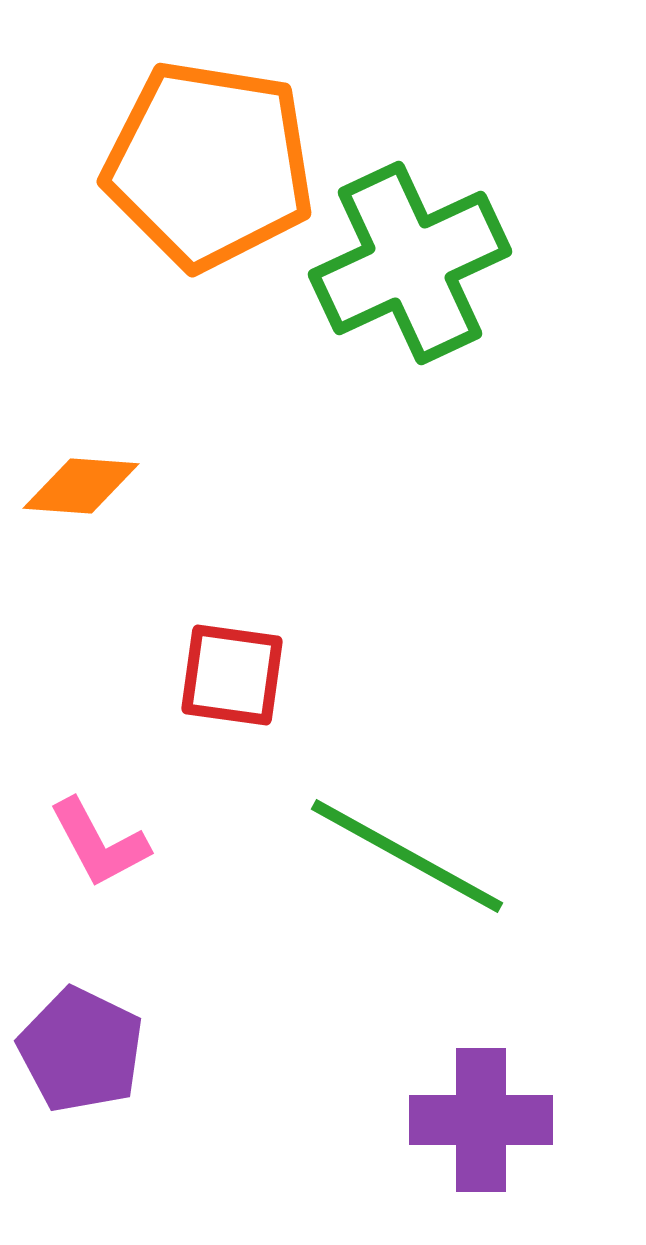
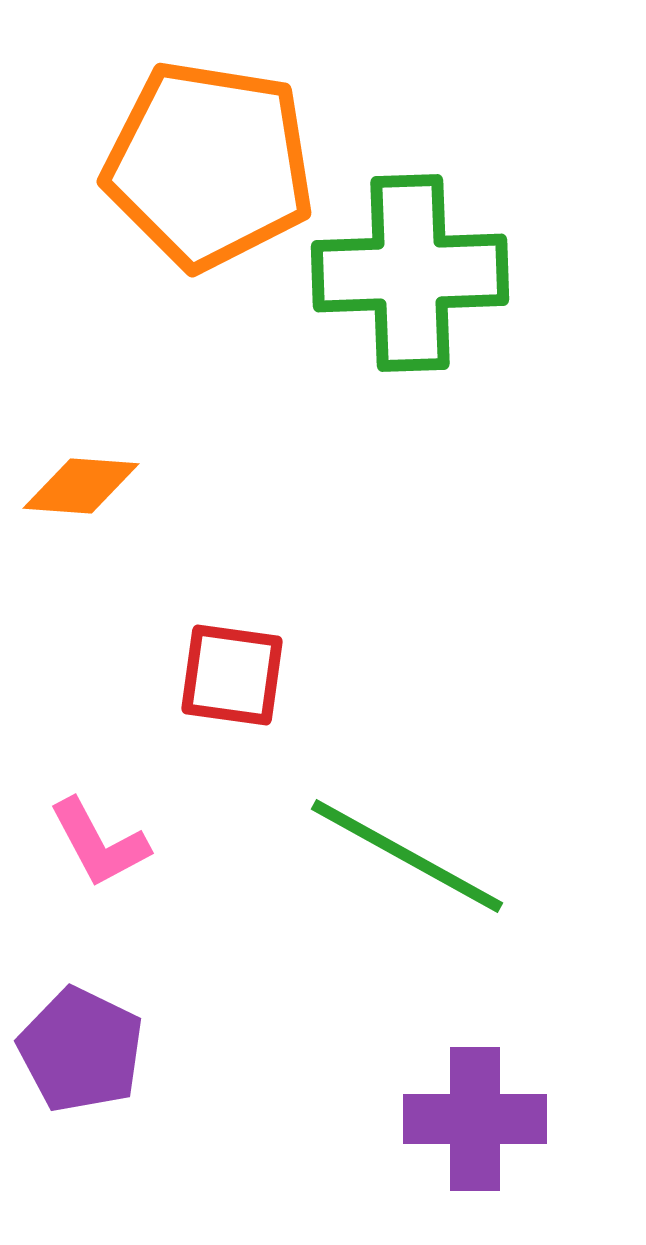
green cross: moved 10 px down; rotated 23 degrees clockwise
purple cross: moved 6 px left, 1 px up
